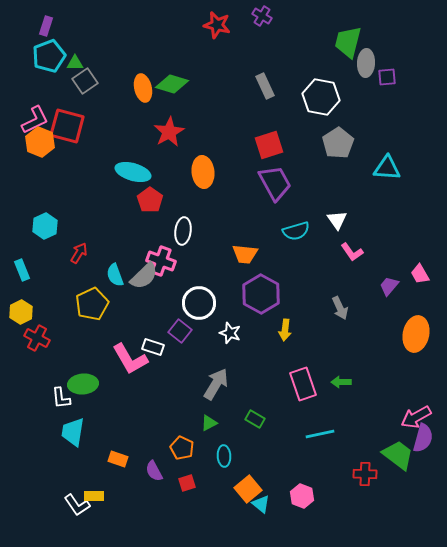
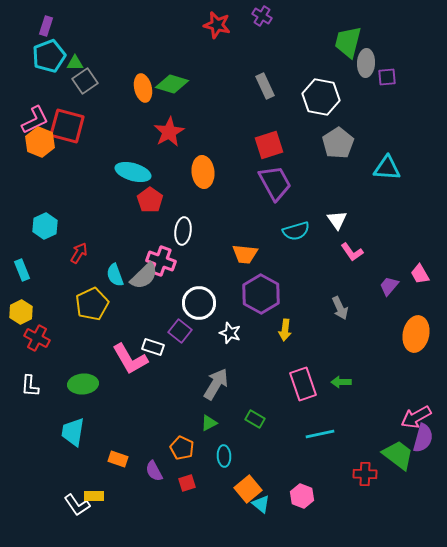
white L-shape at (61, 398): moved 31 px left, 12 px up; rotated 10 degrees clockwise
